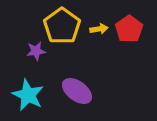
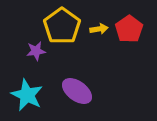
cyan star: moved 1 px left
